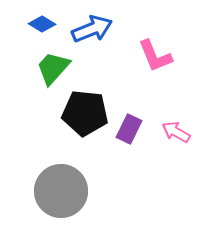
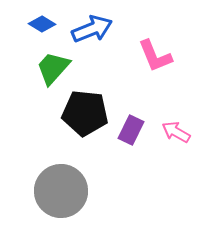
purple rectangle: moved 2 px right, 1 px down
